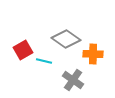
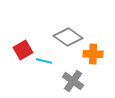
gray diamond: moved 2 px right, 2 px up
gray cross: moved 1 px down
